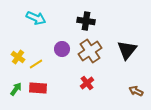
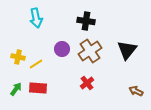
cyan arrow: rotated 54 degrees clockwise
yellow cross: rotated 24 degrees counterclockwise
